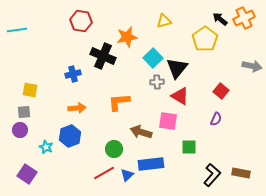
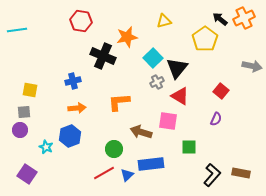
blue cross: moved 7 px down
gray cross: rotated 24 degrees counterclockwise
